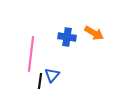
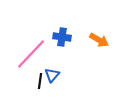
orange arrow: moved 5 px right, 7 px down
blue cross: moved 5 px left
pink line: rotated 36 degrees clockwise
